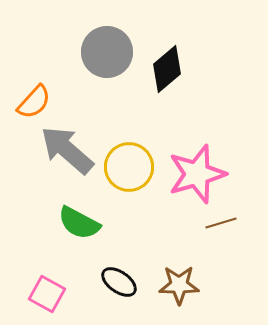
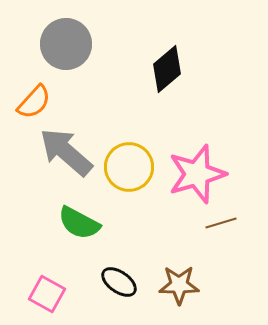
gray circle: moved 41 px left, 8 px up
gray arrow: moved 1 px left, 2 px down
